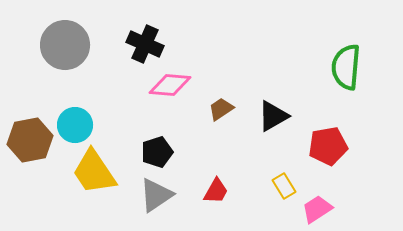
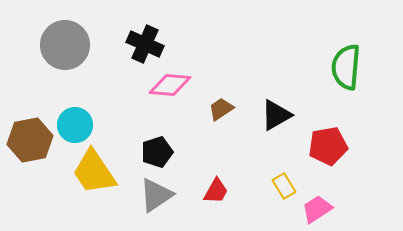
black triangle: moved 3 px right, 1 px up
